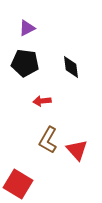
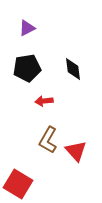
black pentagon: moved 2 px right, 5 px down; rotated 16 degrees counterclockwise
black diamond: moved 2 px right, 2 px down
red arrow: moved 2 px right
red triangle: moved 1 px left, 1 px down
